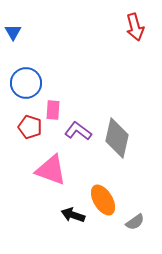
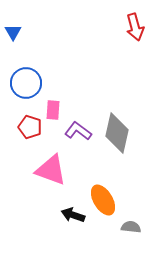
gray diamond: moved 5 px up
gray semicircle: moved 4 px left, 5 px down; rotated 138 degrees counterclockwise
